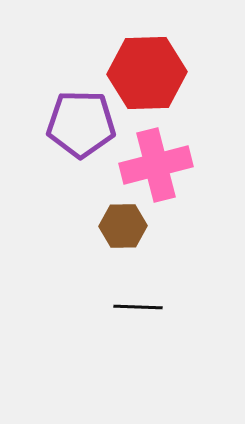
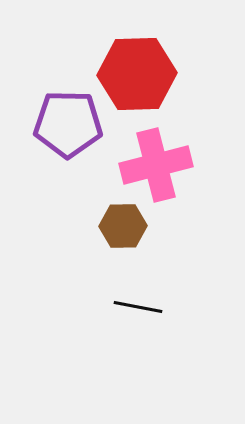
red hexagon: moved 10 px left, 1 px down
purple pentagon: moved 13 px left
black line: rotated 9 degrees clockwise
